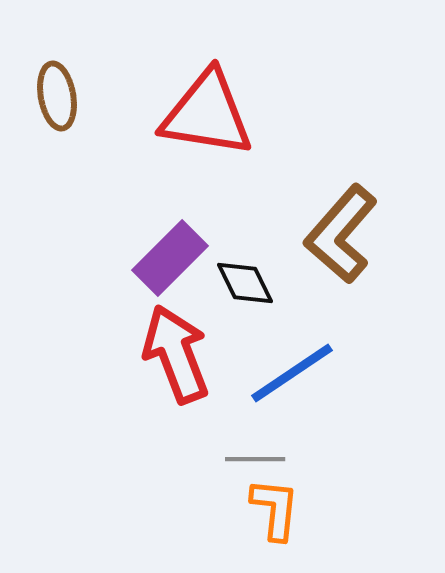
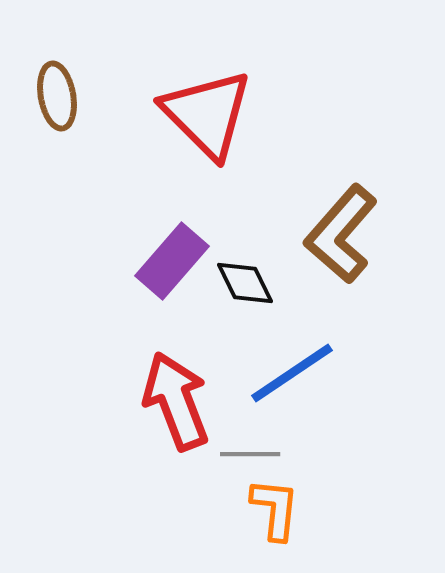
red triangle: rotated 36 degrees clockwise
purple rectangle: moved 2 px right, 3 px down; rotated 4 degrees counterclockwise
red arrow: moved 47 px down
gray line: moved 5 px left, 5 px up
